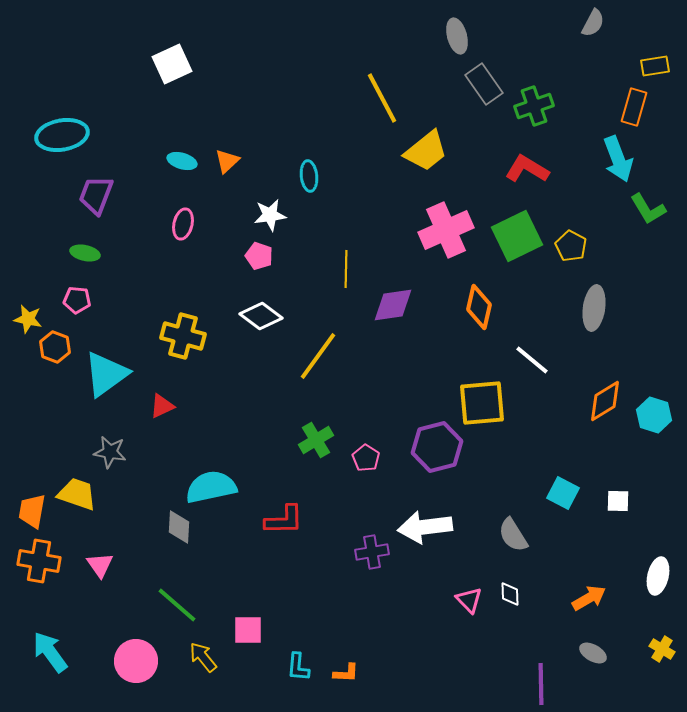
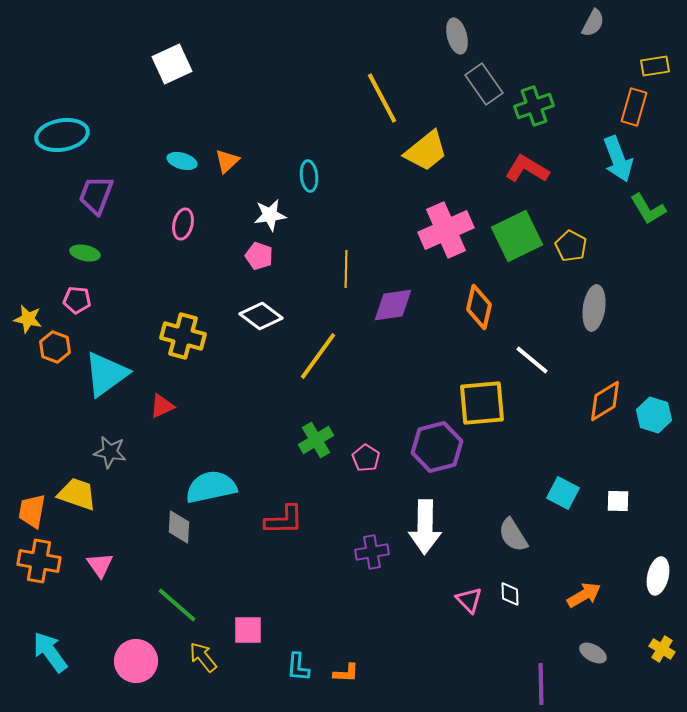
white arrow at (425, 527): rotated 82 degrees counterclockwise
orange arrow at (589, 598): moved 5 px left, 3 px up
